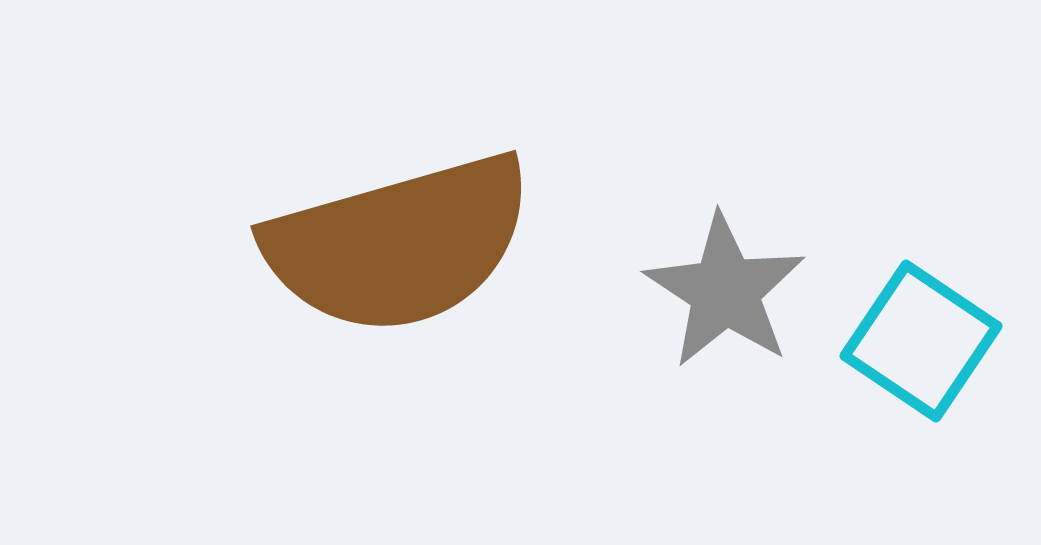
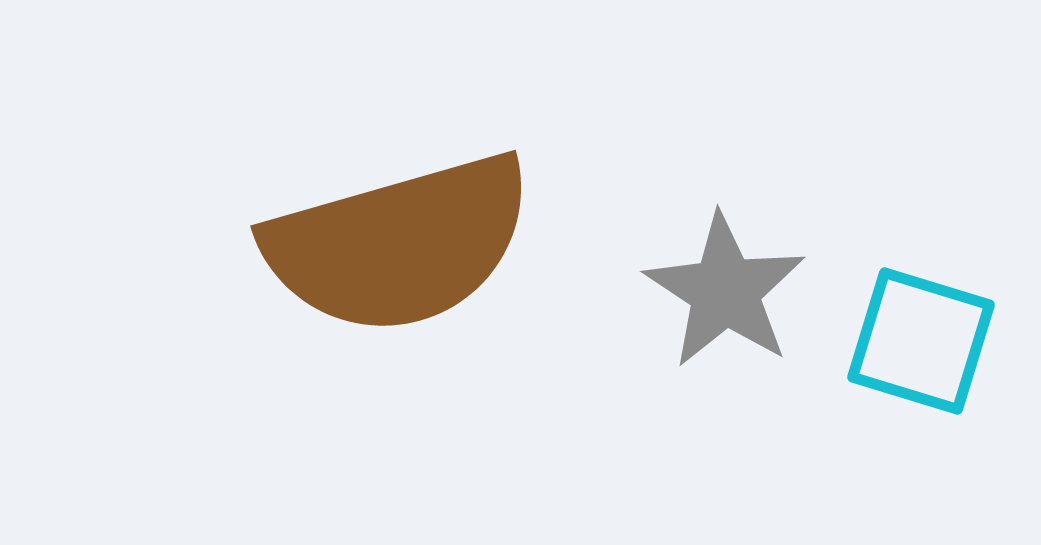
cyan square: rotated 17 degrees counterclockwise
